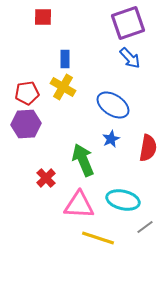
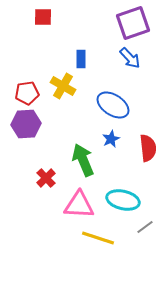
purple square: moved 5 px right
blue rectangle: moved 16 px right
yellow cross: moved 1 px up
red semicircle: rotated 16 degrees counterclockwise
